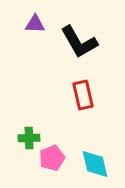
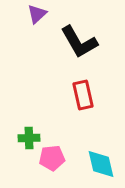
purple triangle: moved 2 px right, 10 px up; rotated 45 degrees counterclockwise
pink pentagon: rotated 15 degrees clockwise
cyan diamond: moved 6 px right
